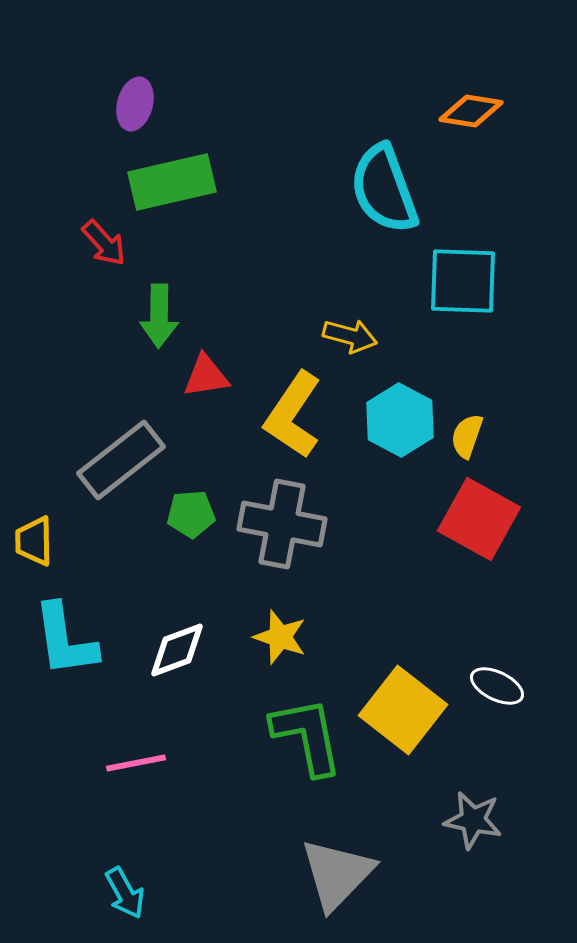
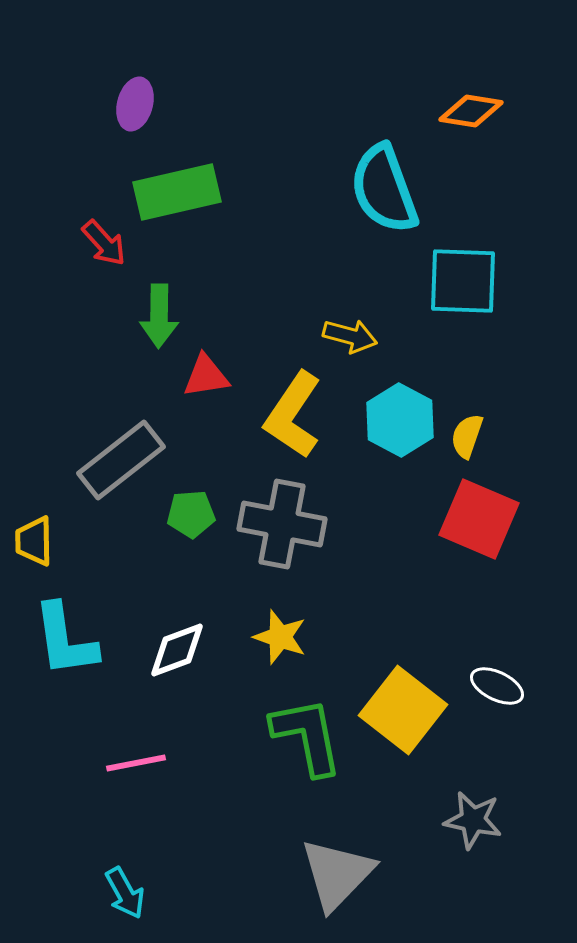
green rectangle: moved 5 px right, 10 px down
red square: rotated 6 degrees counterclockwise
